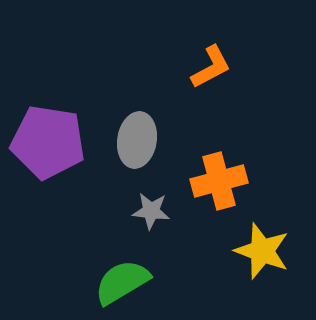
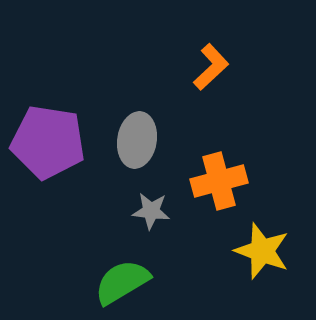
orange L-shape: rotated 15 degrees counterclockwise
